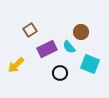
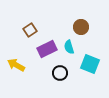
brown circle: moved 5 px up
cyan semicircle: rotated 24 degrees clockwise
yellow arrow: rotated 72 degrees clockwise
